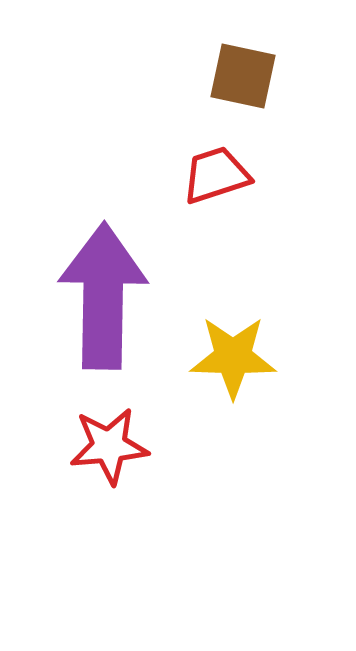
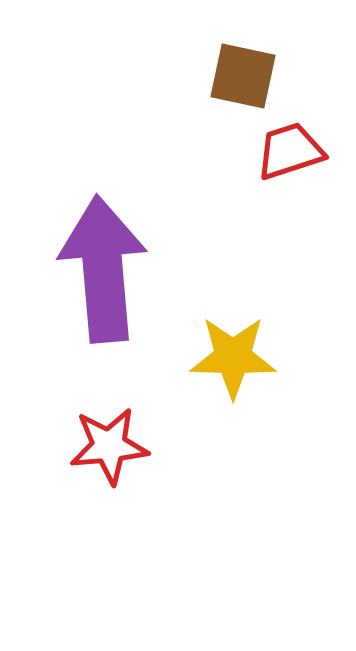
red trapezoid: moved 74 px right, 24 px up
purple arrow: moved 27 px up; rotated 6 degrees counterclockwise
